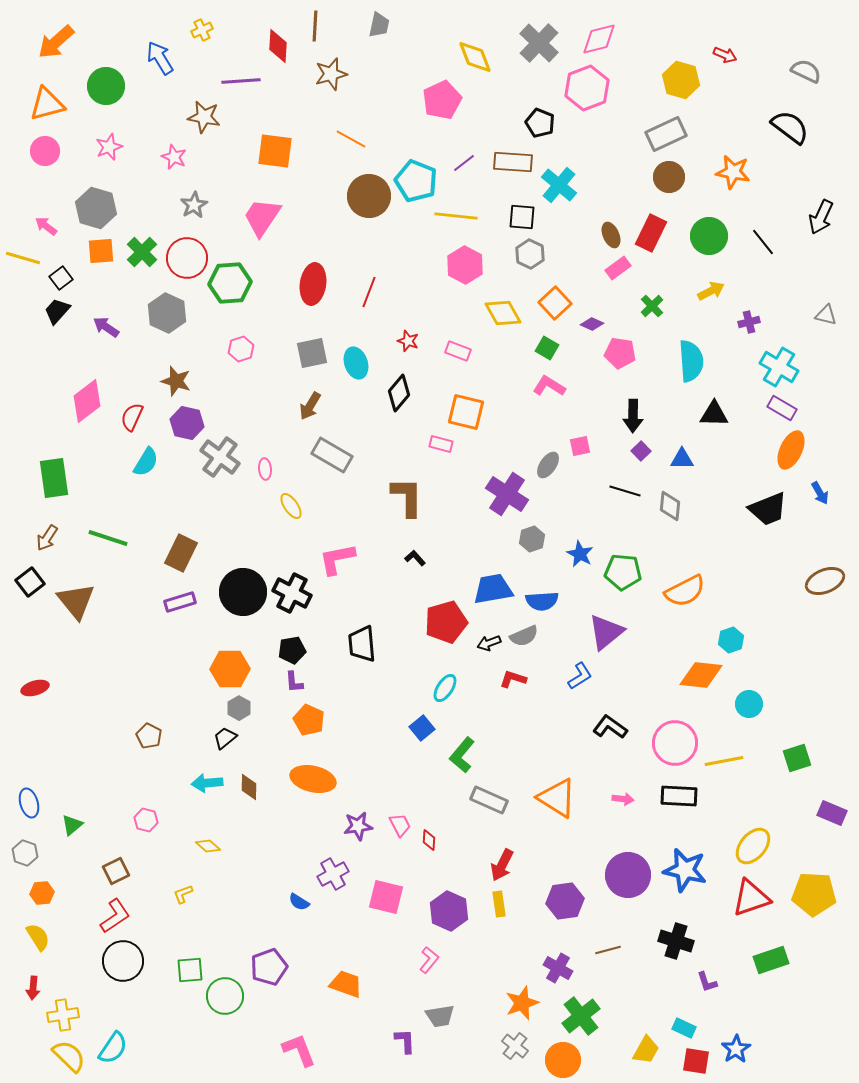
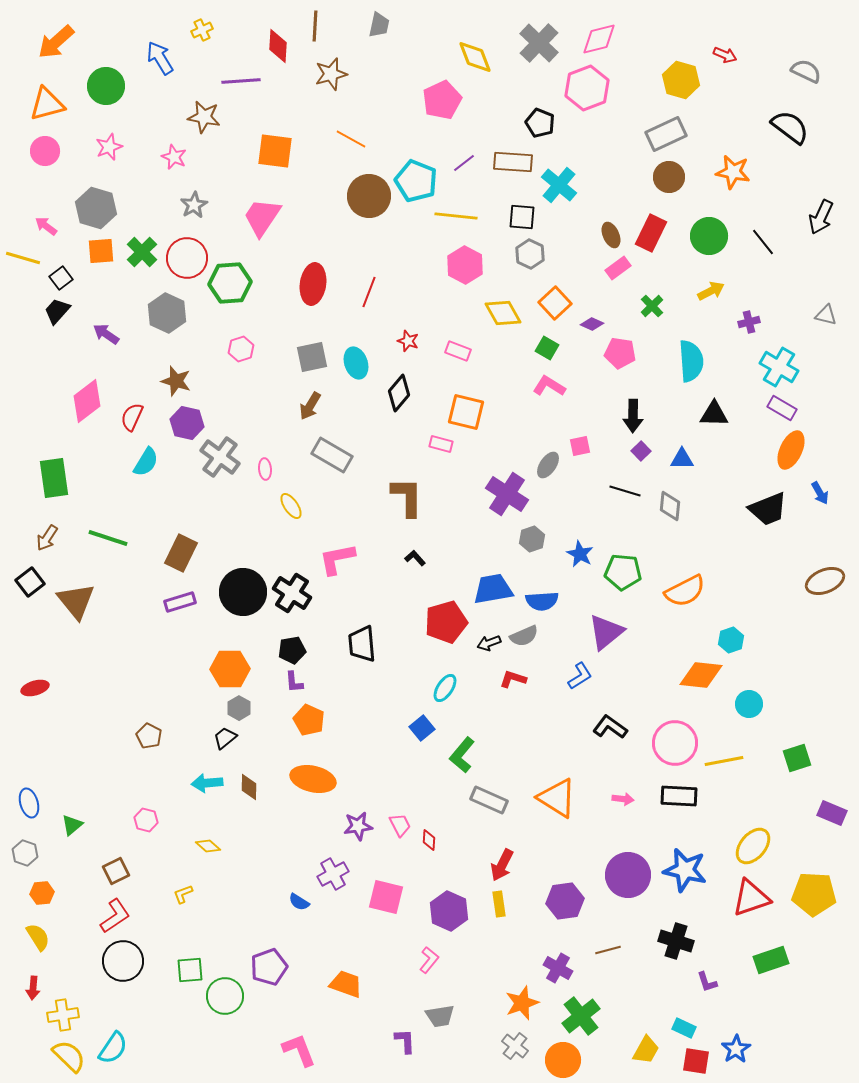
purple arrow at (106, 327): moved 7 px down
gray square at (312, 353): moved 4 px down
black cross at (292, 593): rotated 6 degrees clockwise
